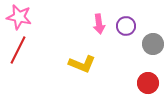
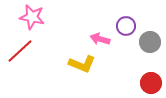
pink star: moved 13 px right
pink arrow: moved 1 px right, 15 px down; rotated 114 degrees clockwise
gray circle: moved 3 px left, 2 px up
red line: moved 2 px right, 1 px down; rotated 20 degrees clockwise
red circle: moved 3 px right
